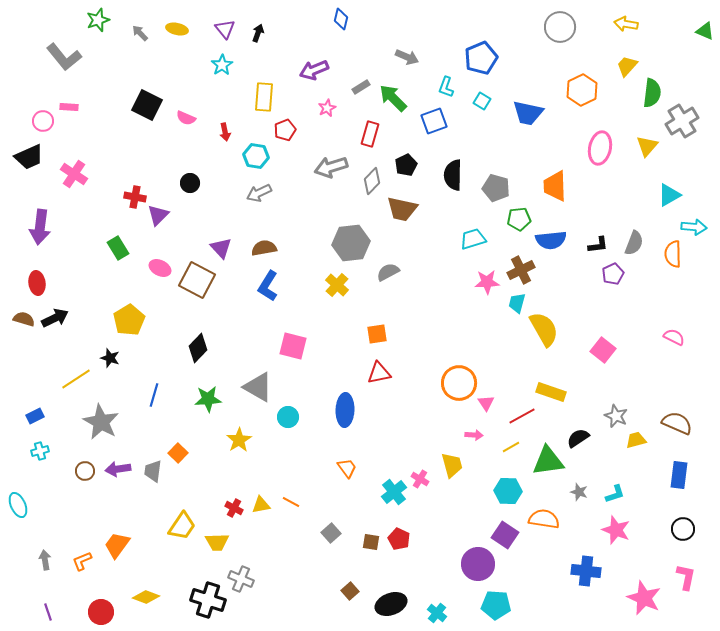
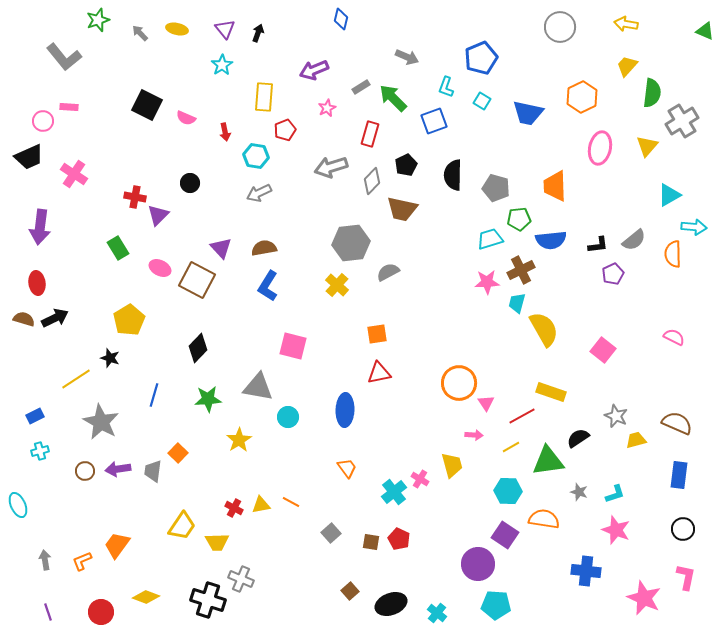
orange hexagon at (582, 90): moved 7 px down
cyan trapezoid at (473, 239): moved 17 px right
gray semicircle at (634, 243): moved 3 px up; rotated 30 degrees clockwise
gray triangle at (258, 387): rotated 20 degrees counterclockwise
